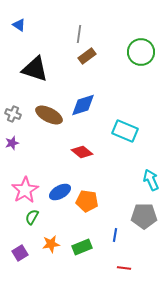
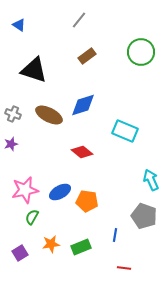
gray line: moved 14 px up; rotated 30 degrees clockwise
black triangle: moved 1 px left, 1 px down
purple star: moved 1 px left, 1 px down
pink star: rotated 20 degrees clockwise
gray pentagon: rotated 20 degrees clockwise
green rectangle: moved 1 px left
